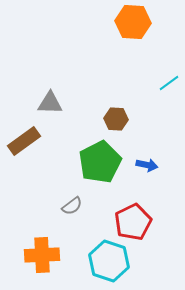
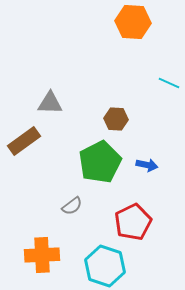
cyan line: rotated 60 degrees clockwise
cyan hexagon: moved 4 px left, 5 px down
